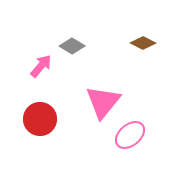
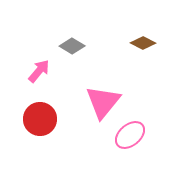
pink arrow: moved 2 px left, 5 px down
